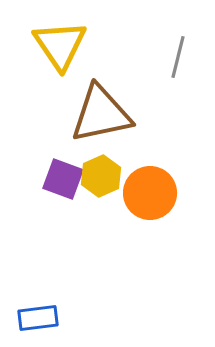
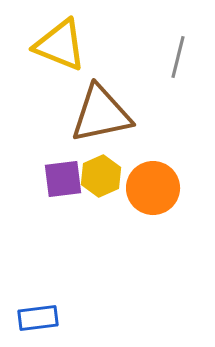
yellow triangle: rotated 34 degrees counterclockwise
purple square: rotated 27 degrees counterclockwise
orange circle: moved 3 px right, 5 px up
